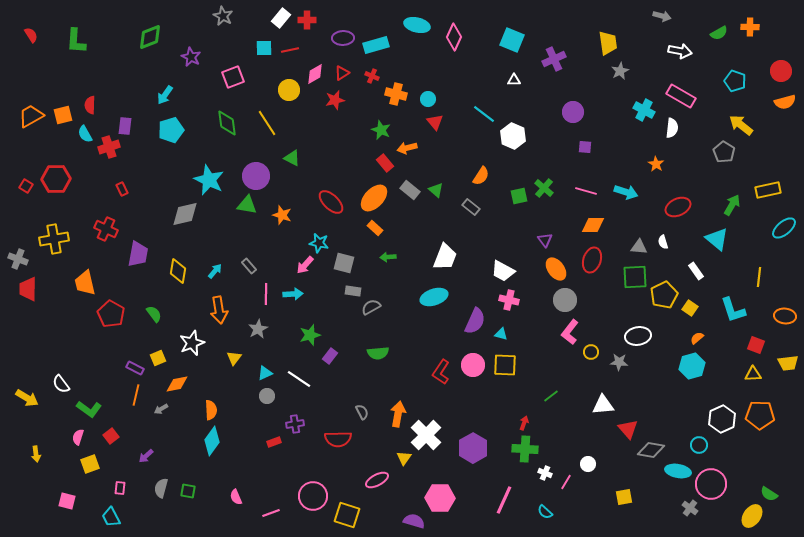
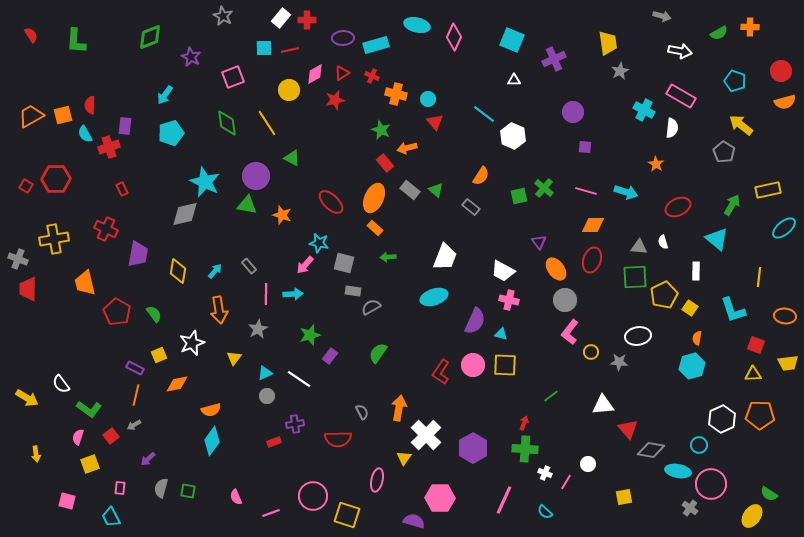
cyan pentagon at (171, 130): moved 3 px down
cyan star at (209, 180): moved 4 px left, 2 px down
orange ellipse at (374, 198): rotated 20 degrees counterclockwise
purple triangle at (545, 240): moved 6 px left, 2 px down
white rectangle at (696, 271): rotated 36 degrees clockwise
red pentagon at (111, 314): moved 6 px right, 2 px up
orange semicircle at (697, 338): rotated 40 degrees counterclockwise
green semicircle at (378, 353): rotated 130 degrees clockwise
yellow square at (158, 358): moved 1 px right, 3 px up
gray arrow at (161, 409): moved 27 px left, 16 px down
orange semicircle at (211, 410): rotated 78 degrees clockwise
orange arrow at (398, 414): moved 1 px right, 6 px up
purple arrow at (146, 456): moved 2 px right, 3 px down
pink ellipse at (377, 480): rotated 50 degrees counterclockwise
